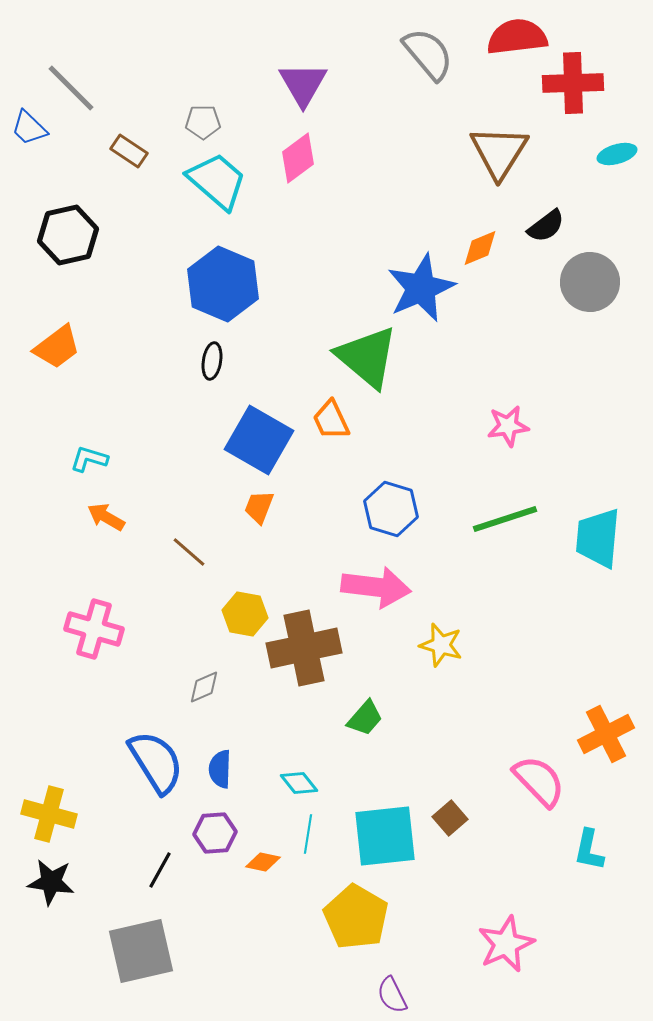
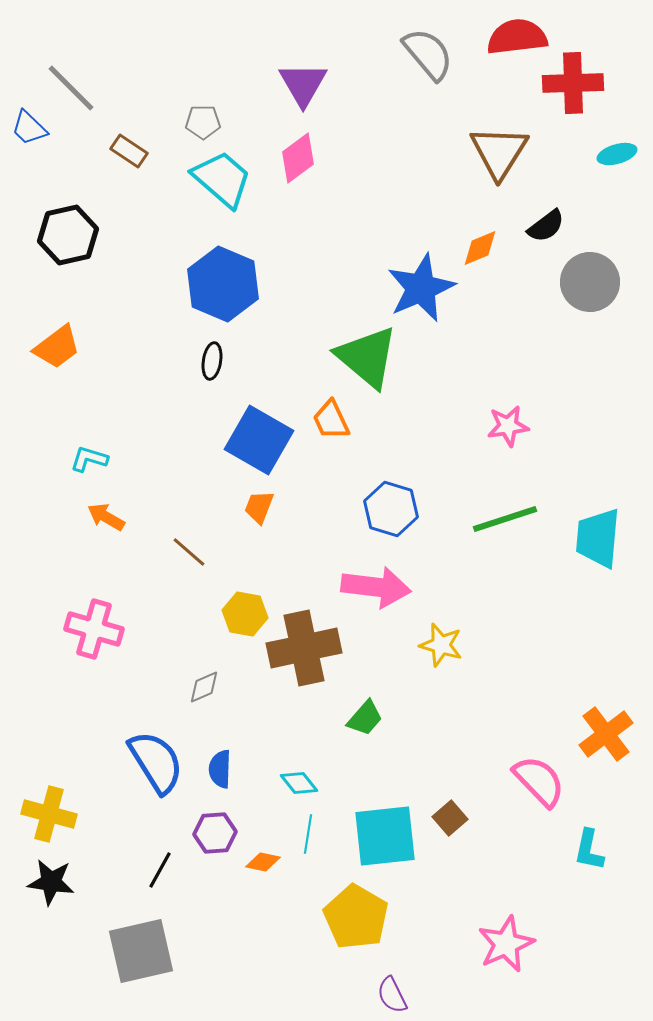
cyan trapezoid at (217, 181): moved 5 px right, 2 px up
orange cross at (606, 734): rotated 10 degrees counterclockwise
